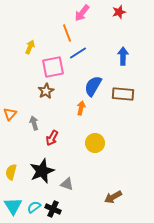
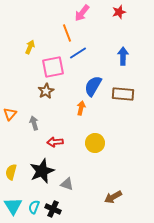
red arrow: moved 3 px right, 4 px down; rotated 56 degrees clockwise
cyan semicircle: rotated 32 degrees counterclockwise
